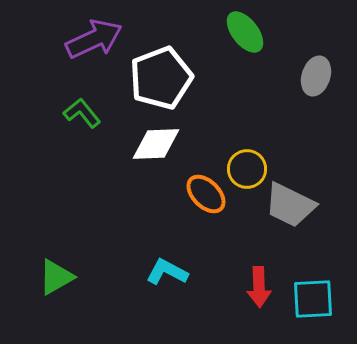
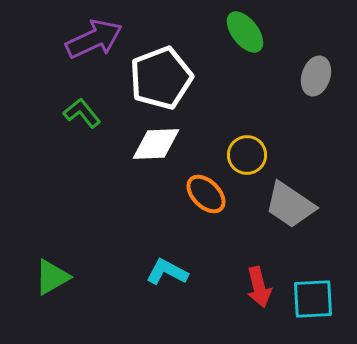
yellow circle: moved 14 px up
gray trapezoid: rotated 8 degrees clockwise
green triangle: moved 4 px left
red arrow: rotated 12 degrees counterclockwise
